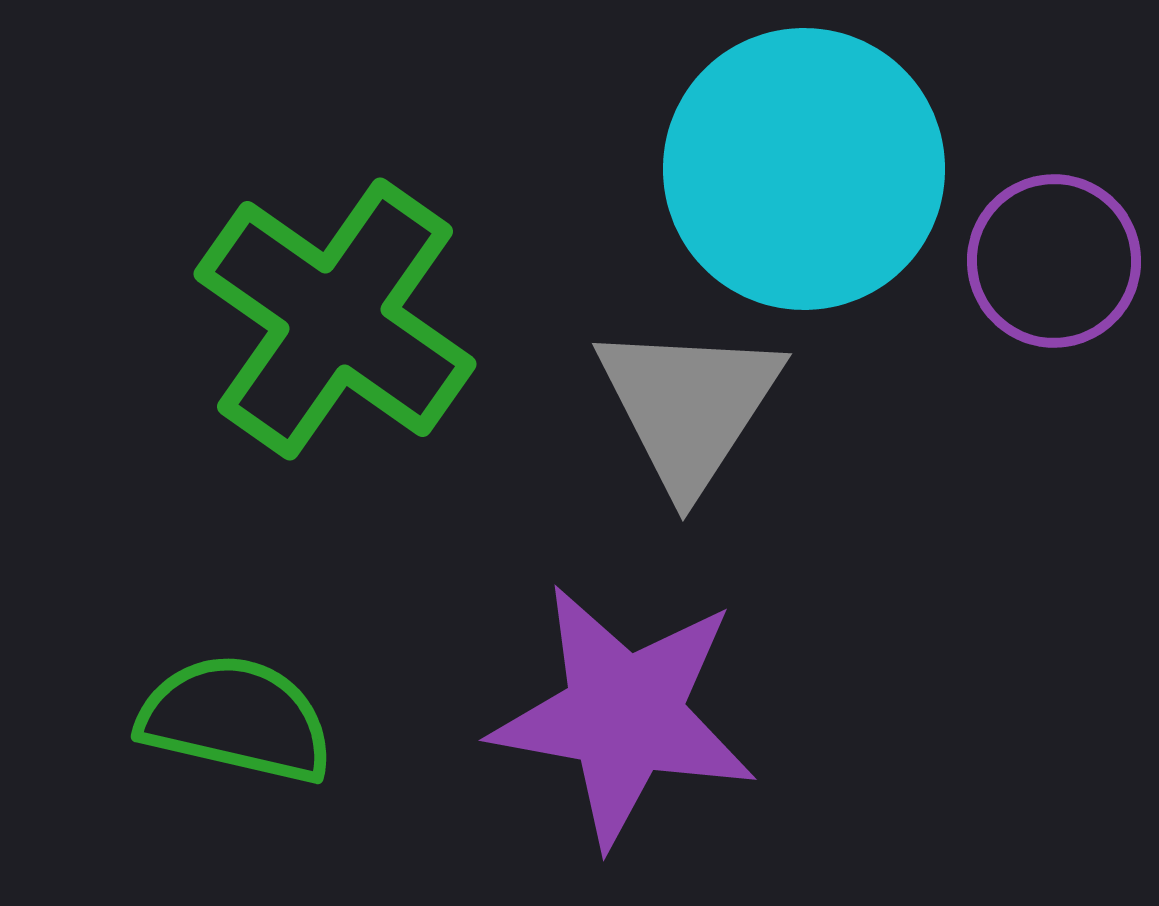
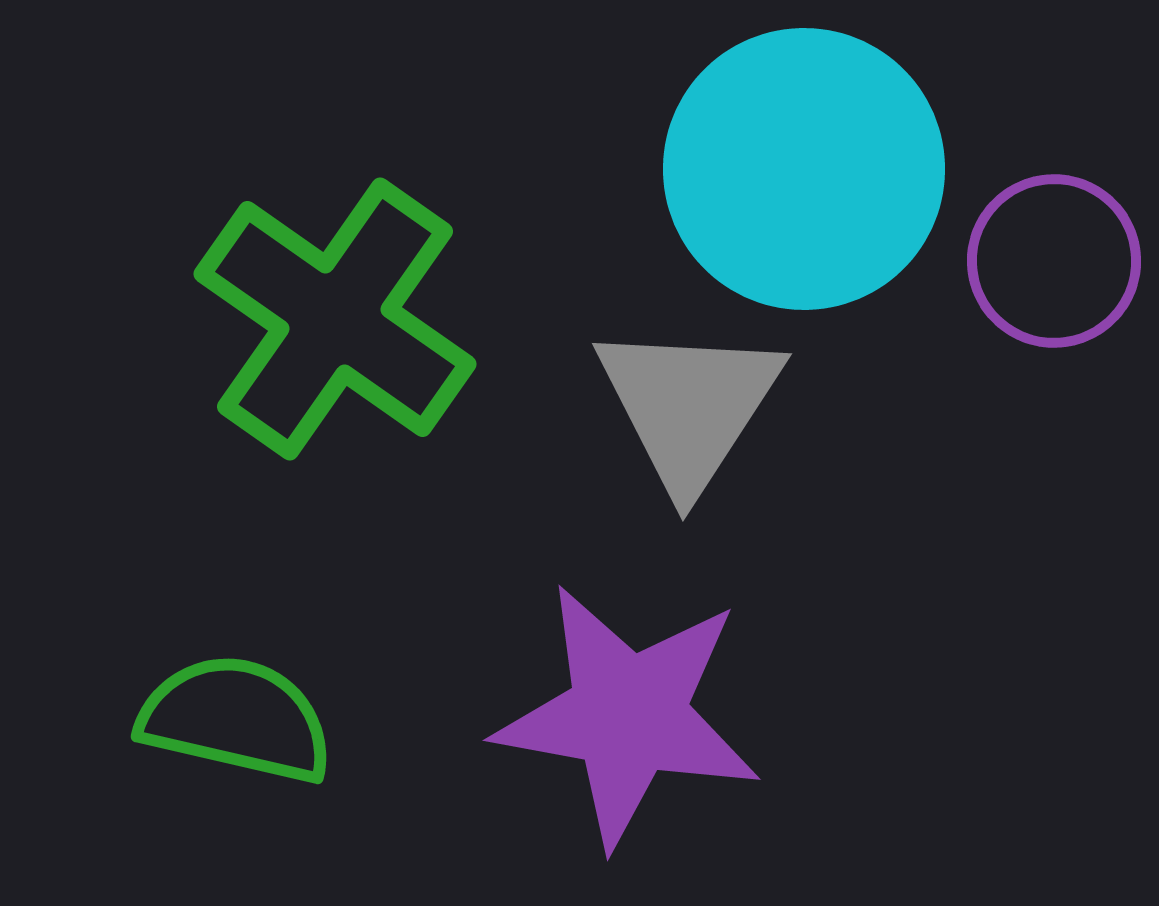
purple star: moved 4 px right
